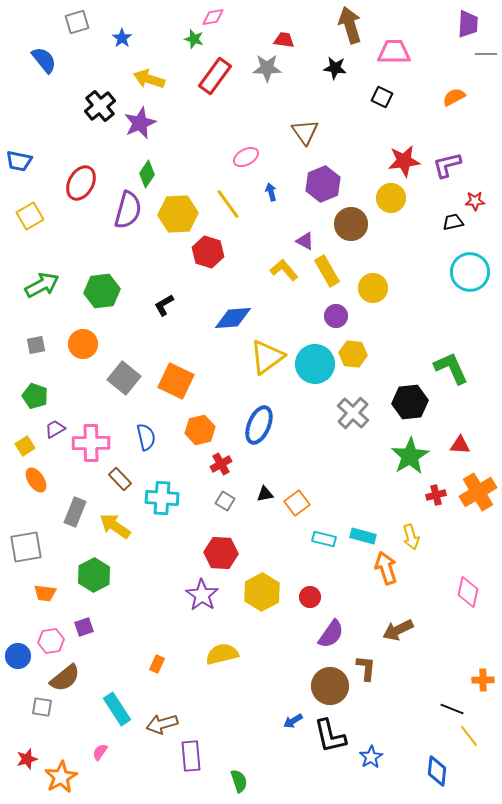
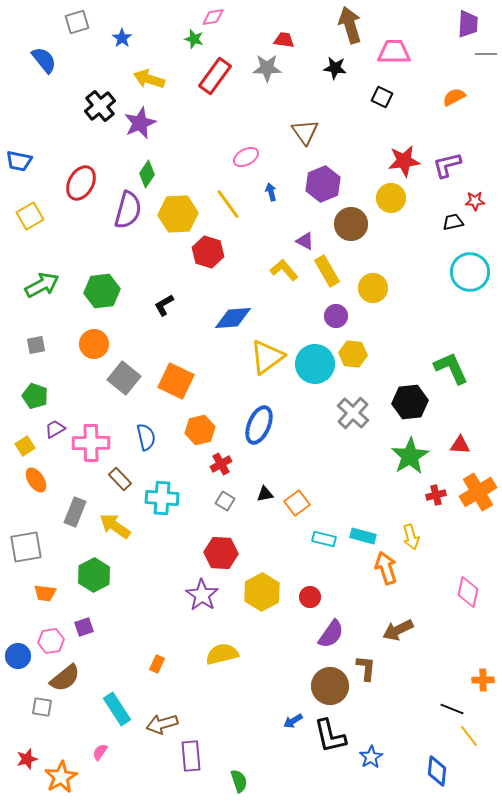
orange circle at (83, 344): moved 11 px right
